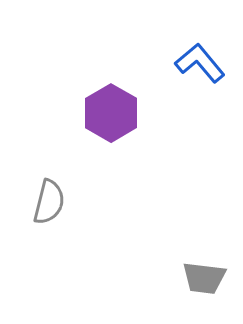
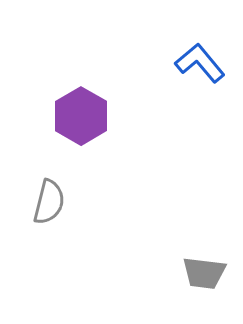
purple hexagon: moved 30 px left, 3 px down
gray trapezoid: moved 5 px up
